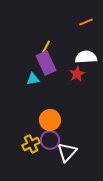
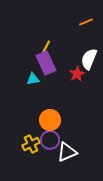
white semicircle: moved 3 px right, 2 px down; rotated 65 degrees counterclockwise
white triangle: rotated 25 degrees clockwise
